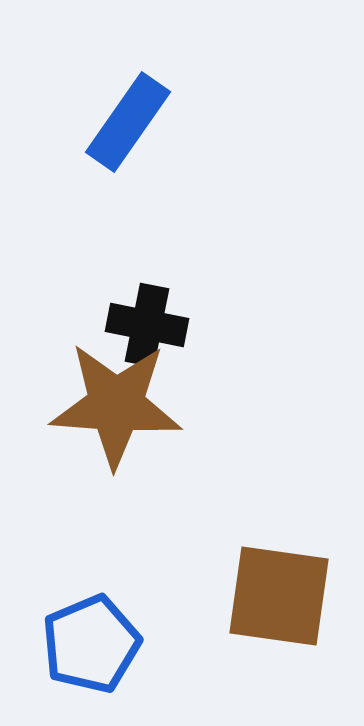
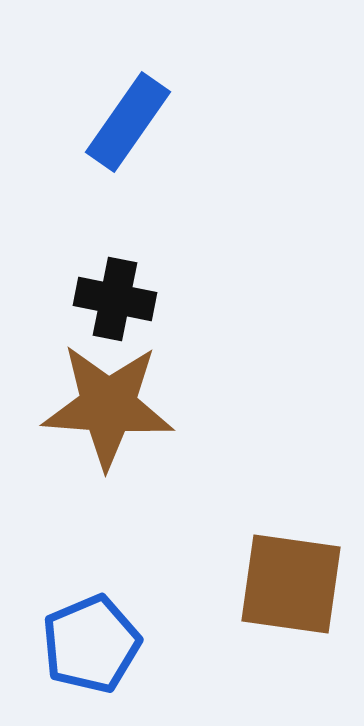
black cross: moved 32 px left, 26 px up
brown star: moved 8 px left, 1 px down
brown square: moved 12 px right, 12 px up
